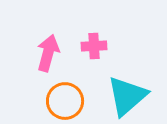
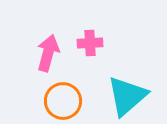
pink cross: moved 4 px left, 3 px up
orange circle: moved 2 px left
